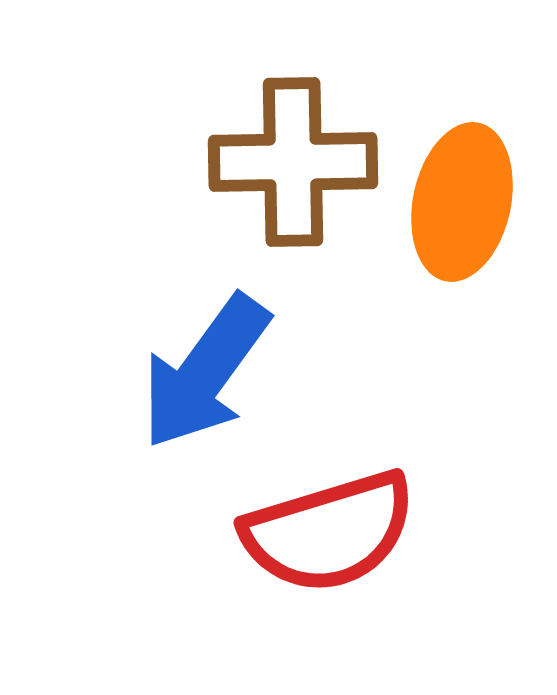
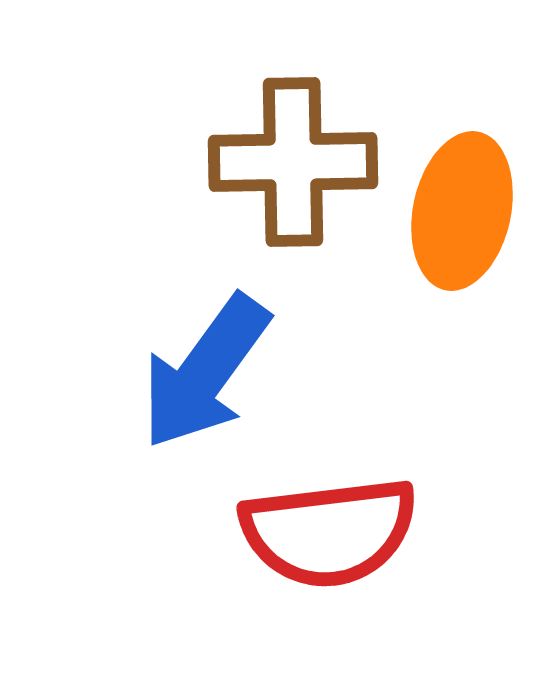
orange ellipse: moved 9 px down
red semicircle: rotated 10 degrees clockwise
